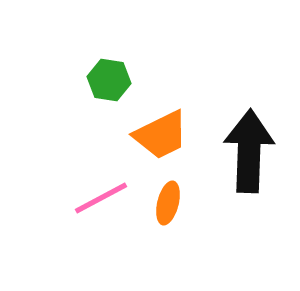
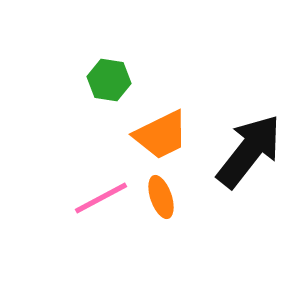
black arrow: rotated 36 degrees clockwise
orange ellipse: moved 7 px left, 6 px up; rotated 33 degrees counterclockwise
